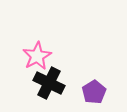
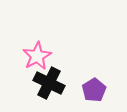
purple pentagon: moved 2 px up
